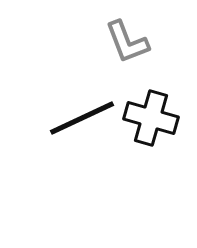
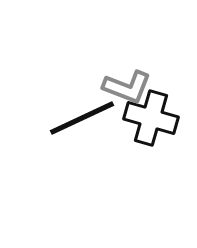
gray L-shape: moved 45 px down; rotated 48 degrees counterclockwise
